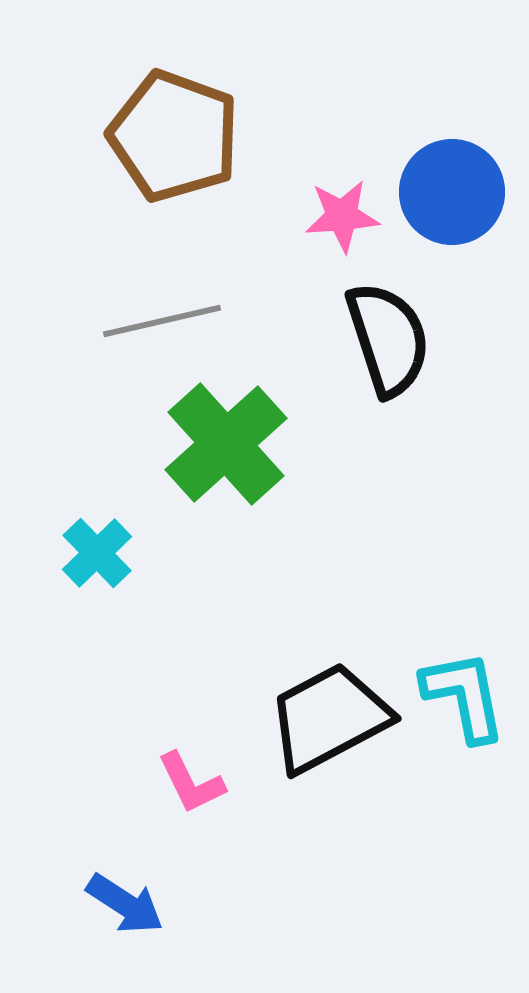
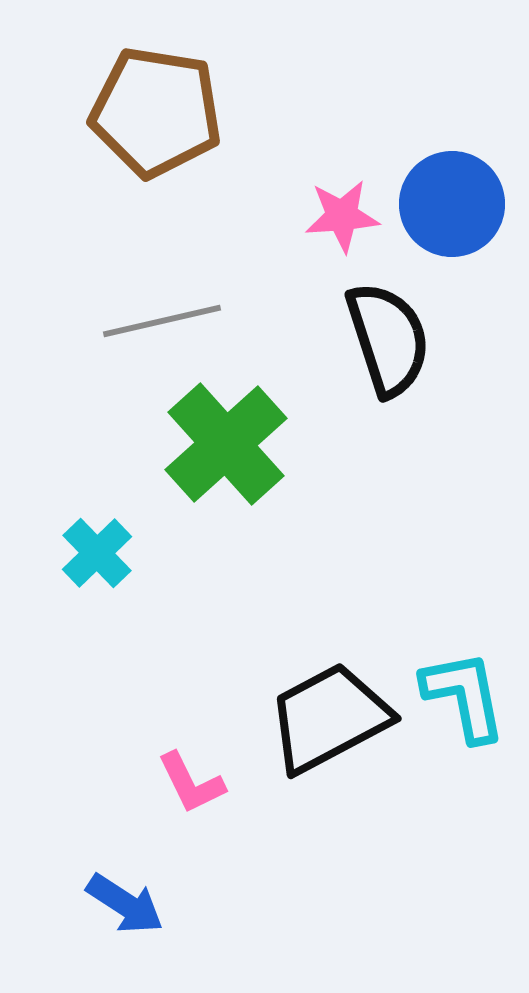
brown pentagon: moved 18 px left, 24 px up; rotated 11 degrees counterclockwise
blue circle: moved 12 px down
